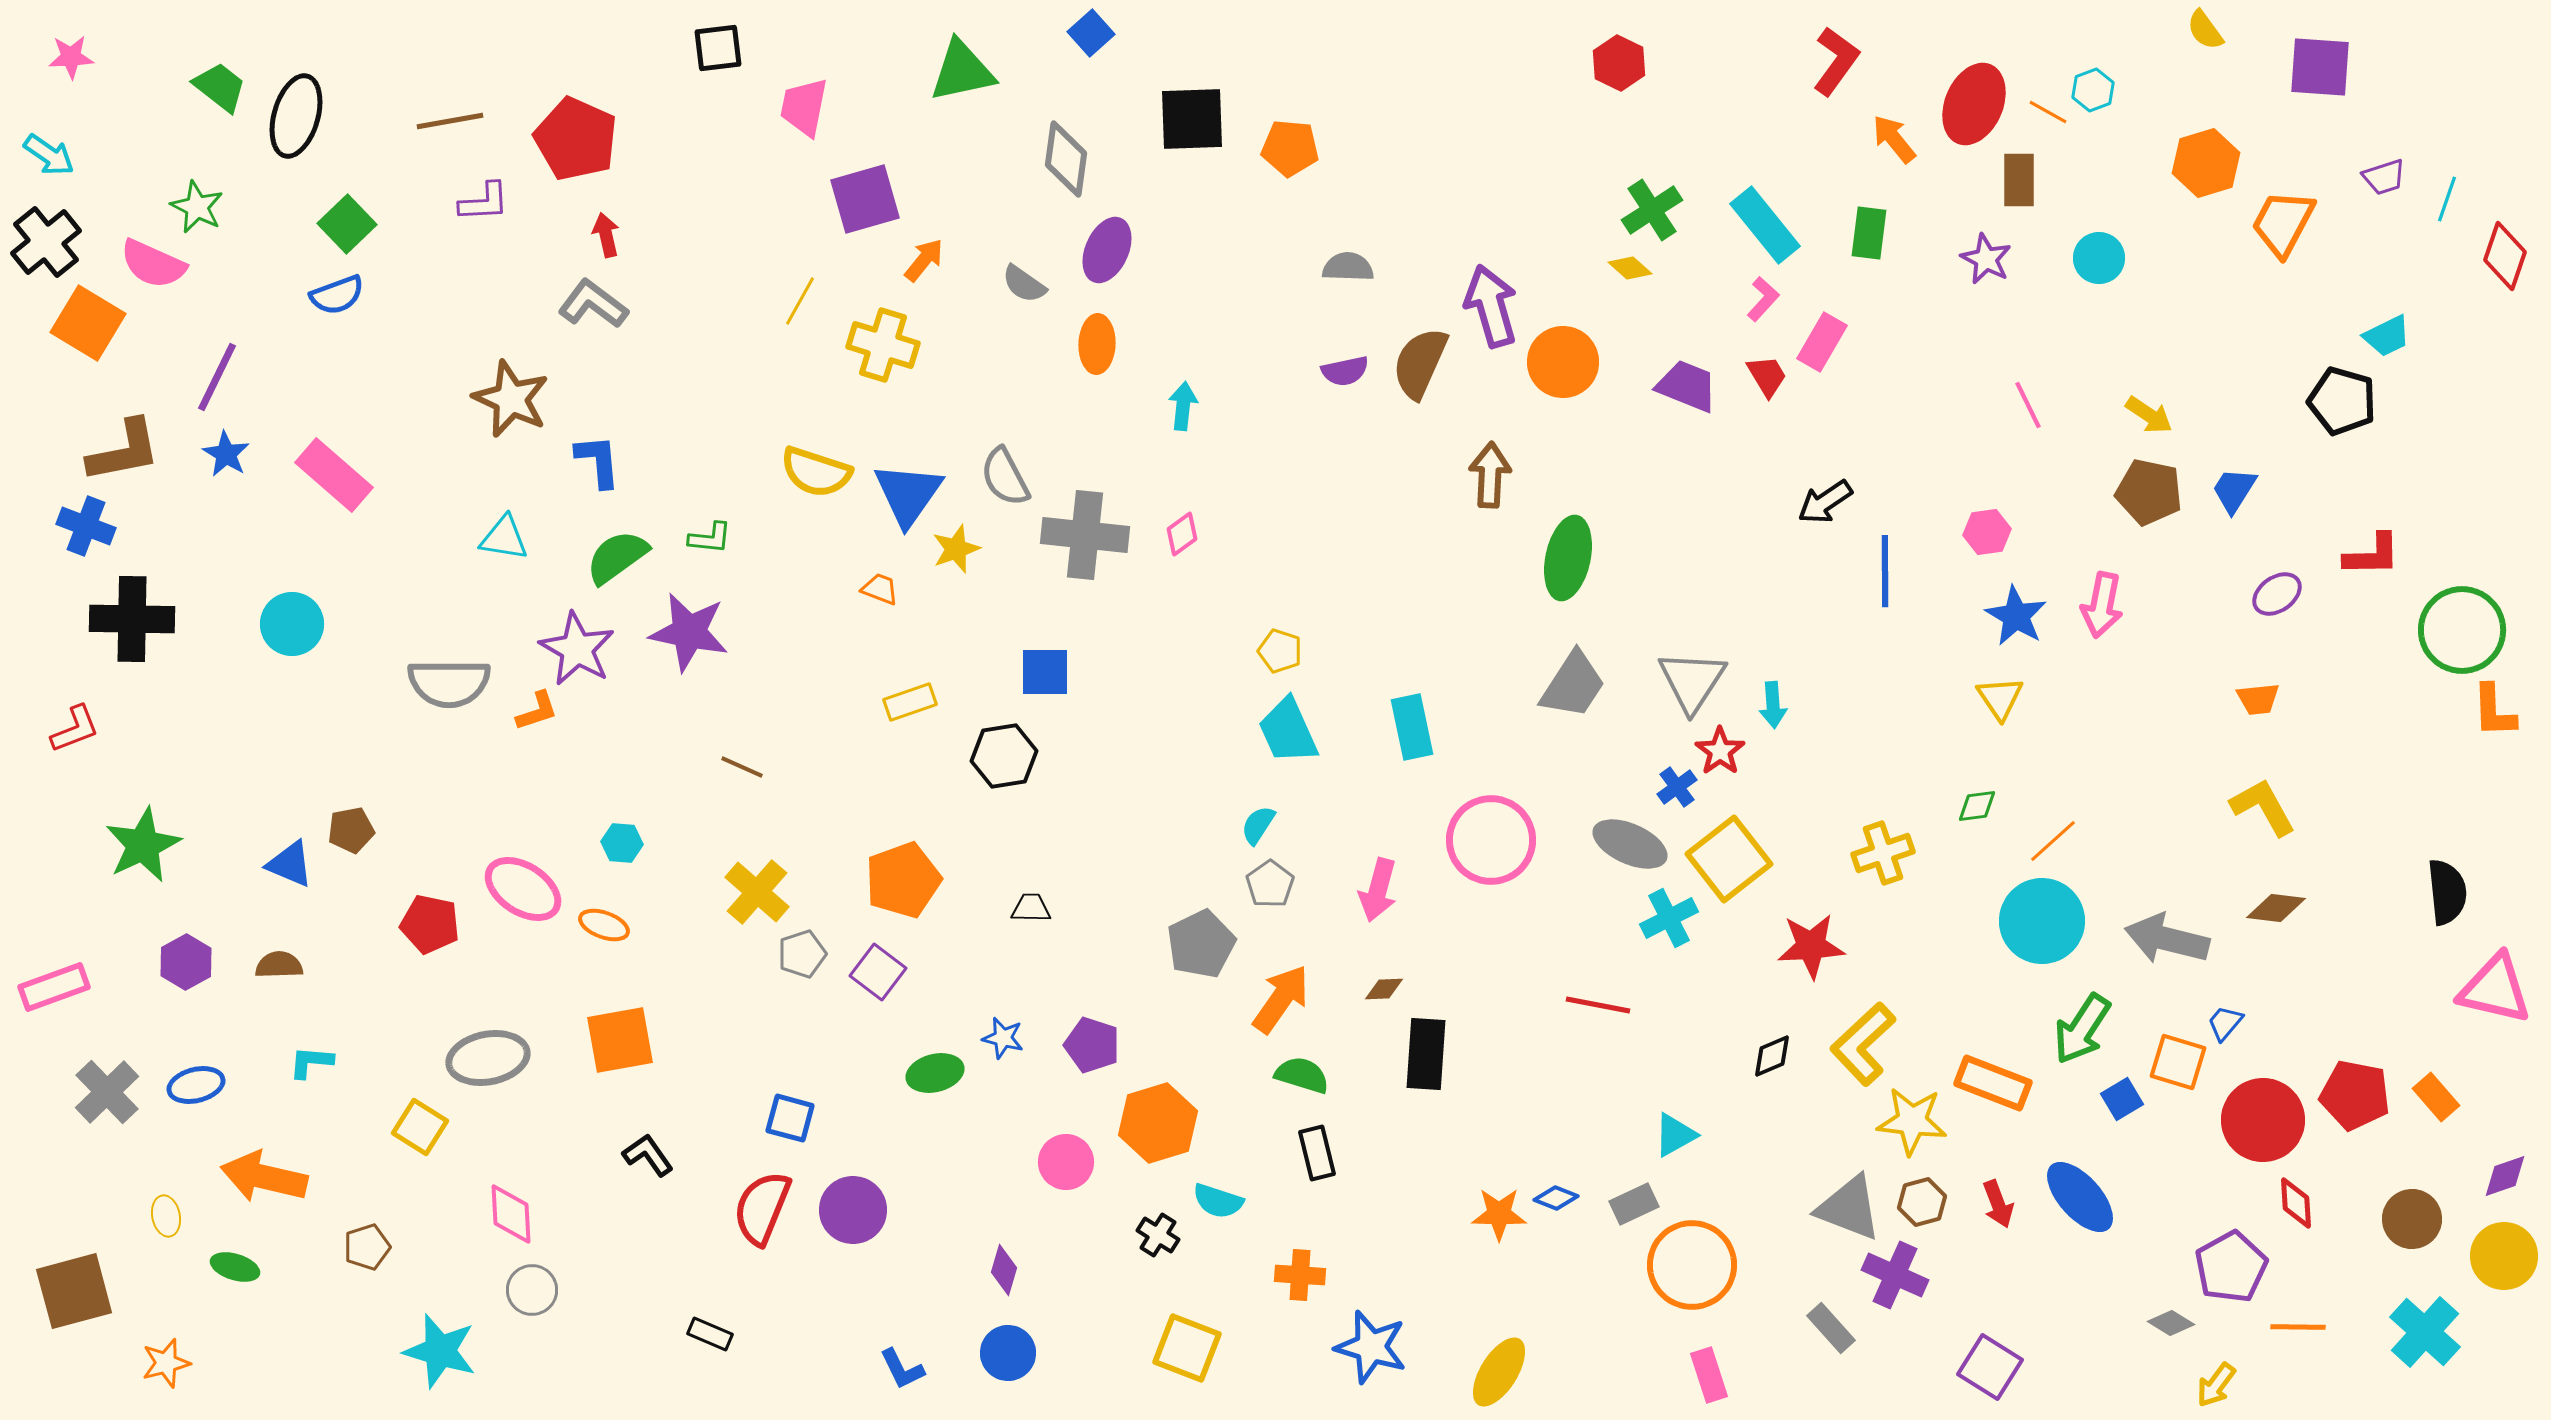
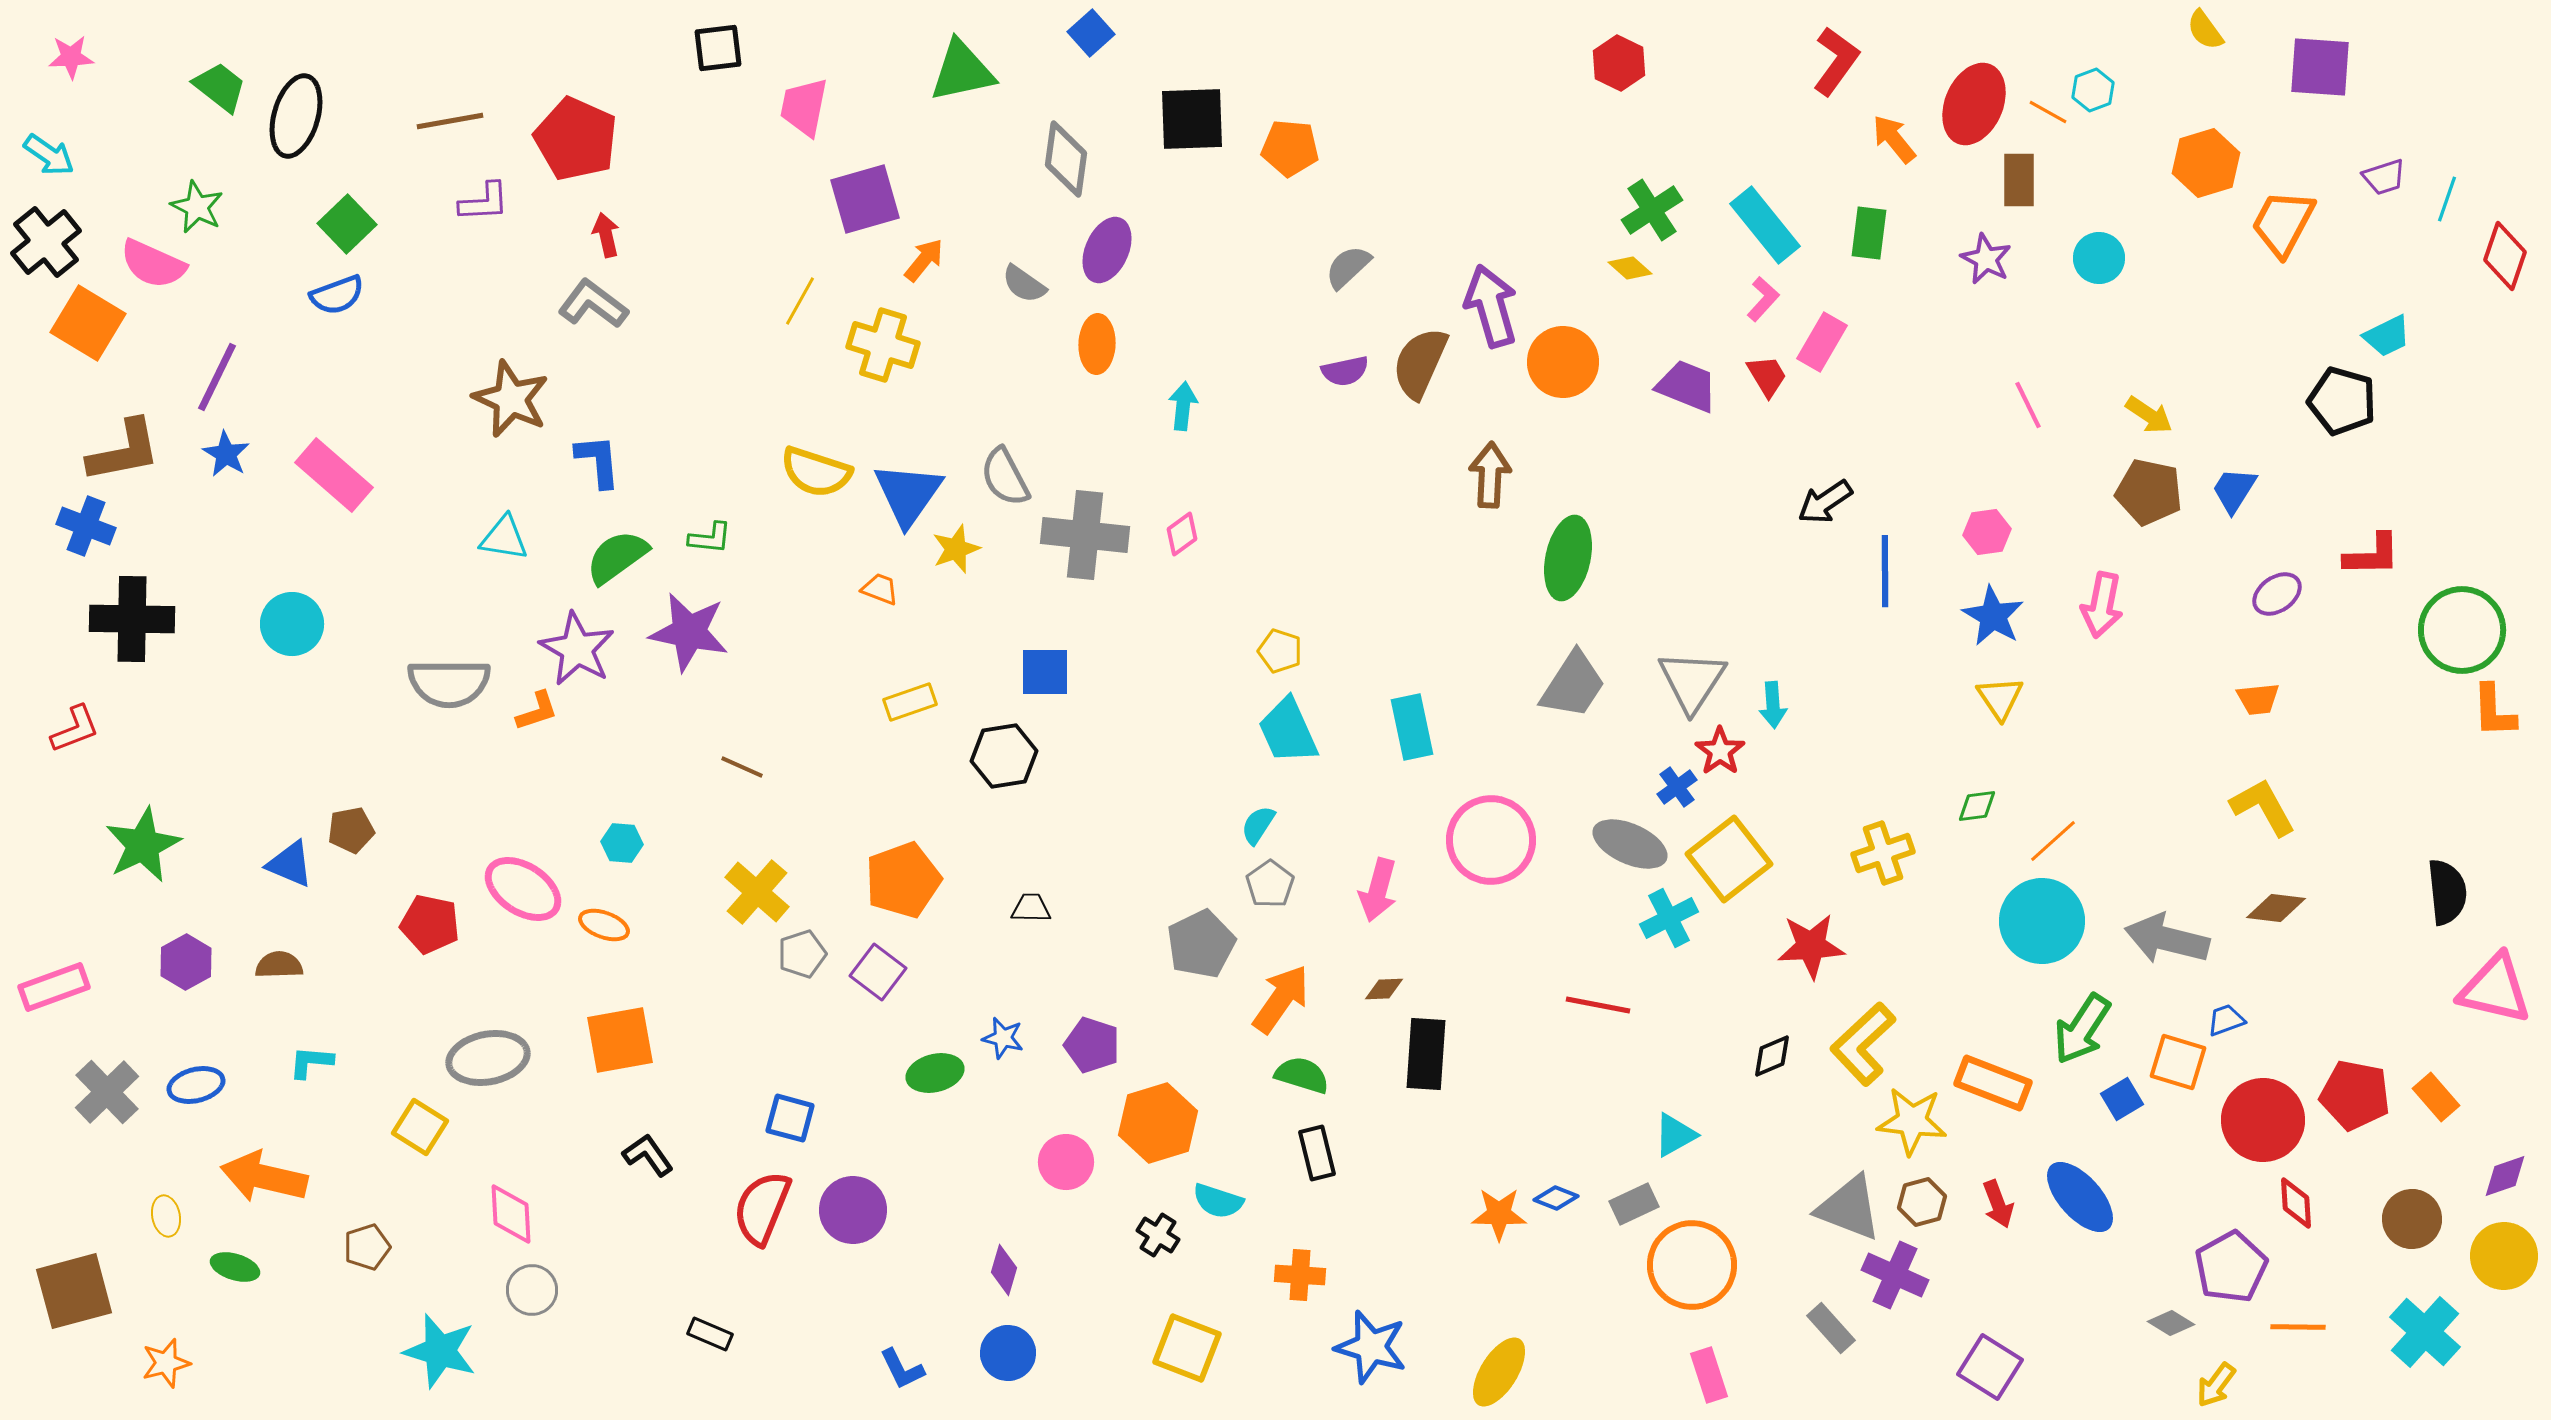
gray semicircle at (1348, 267): rotated 45 degrees counterclockwise
blue star at (2016, 616): moved 23 px left
blue trapezoid at (2225, 1023): moved 1 px right, 3 px up; rotated 30 degrees clockwise
